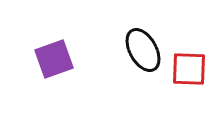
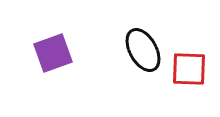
purple square: moved 1 px left, 6 px up
